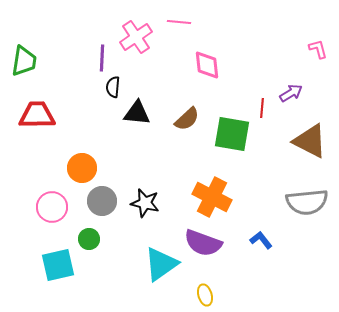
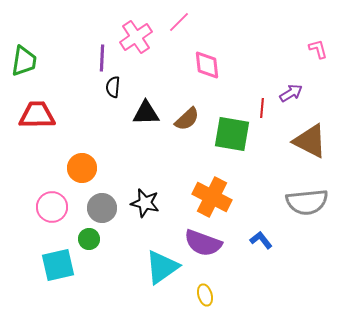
pink line: rotated 50 degrees counterclockwise
black triangle: moved 9 px right; rotated 8 degrees counterclockwise
gray circle: moved 7 px down
cyan triangle: moved 1 px right, 3 px down
